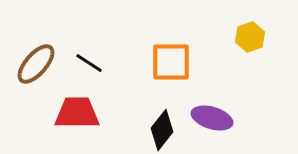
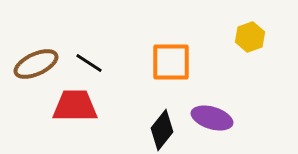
brown ellipse: rotated 24 degrees clockwise
red trapezoid: moved 2 px left, 7 px up
